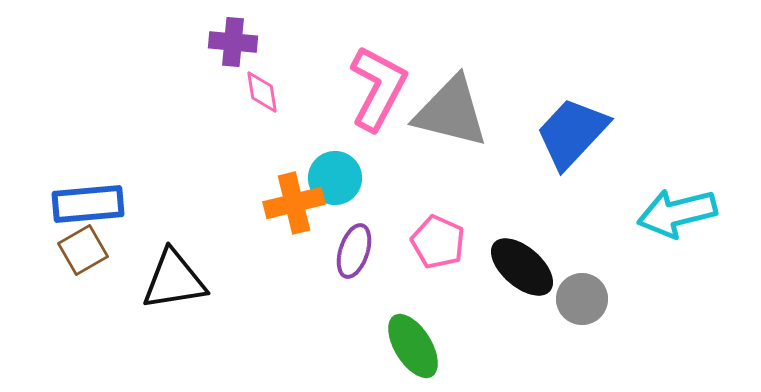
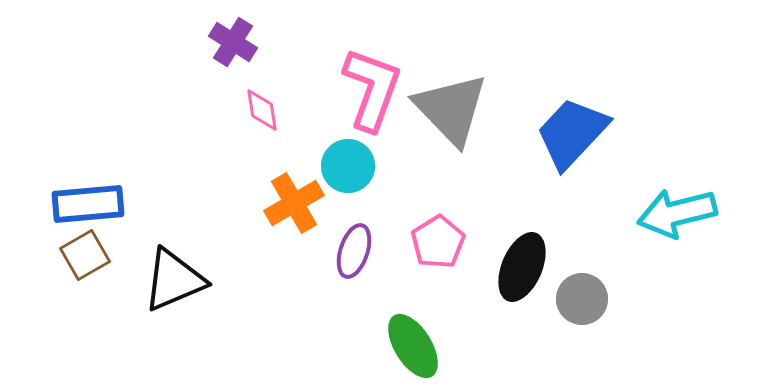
purple cross: rotated 27 degrees clockwise
pink L-shape: moved 6 px left, 1 px down; rotated 8 degrees counterclockwise
pink diamond: moved 18 px down
gray triangle: moved 3 px up; rotated 32 degrees clockwise
cyan circle: moved 13 px right, 12 px up
orange cross: rotated 16 degrees counterclockwise
pink pentagon: rotated 16 degrees clockwise
brown square: moved 2 px right, 5 px down
black ellipse: rotated 72 degrees clockwise
black triangle: rotated 14 degrees counterclockwise
